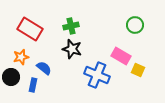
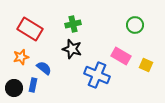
green cross: moved 2 px right, 2 px up
yellow square: moved 8 px right, 5 px up
black circle: moved 3 px right, 11 px down
